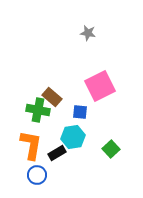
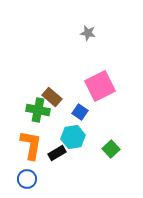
blue square: rotated 28 degrees clockwise
blue circle: moved 10 px left, 4 px down
